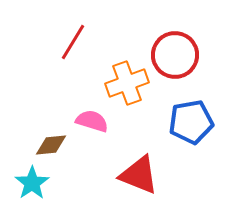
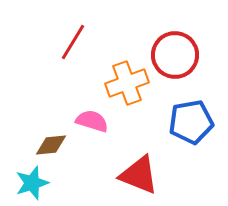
cyan star: rotated 16 degrees clockwise
